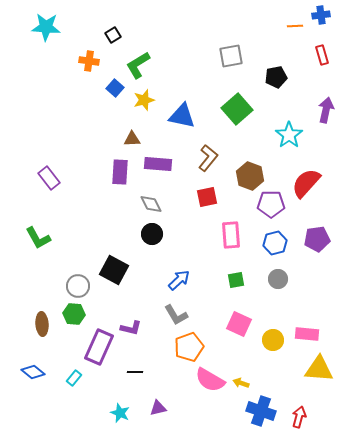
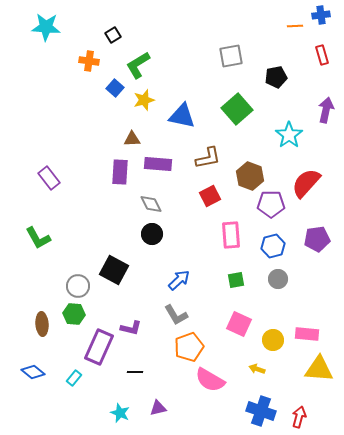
brown L-shape at (208, 158): rotated 40 degrees clockwise
red square at (207, 197): moved 3 px right, 1 px up; rotated 15 degrees counterclockwise
blue hexagon at (275, 243): moved 2 px left, 3 px down
yellow arrow at (241, 383): moved 16 px right, 14 px up
